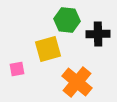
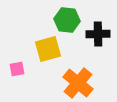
orange cross: moved 1 px right, 1 px down
